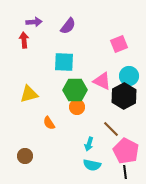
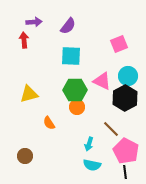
cyan square: moved 7 px right, 6 px up
cyan circle: moved 1 px left
black hexagon: moved 1 px right, 2 px down
